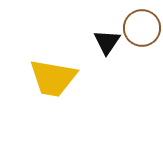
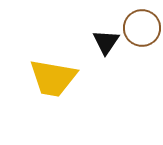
black triangle: moved 1 px left
